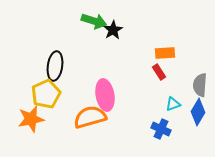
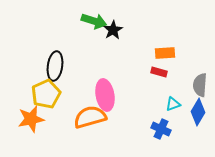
red rectangle: rotated 42 degrees counterclockwise
